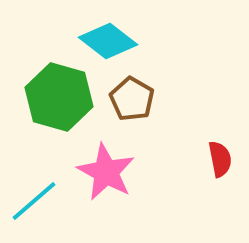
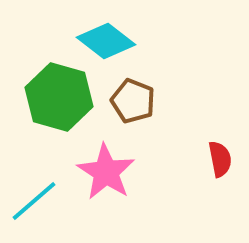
cyan diamond: moved 2 px left
brown pentagon: moved 1 px right, 2 px down; rotated 9 degrees counterclockwise
pink star: rotated 4 degrees clockwise
